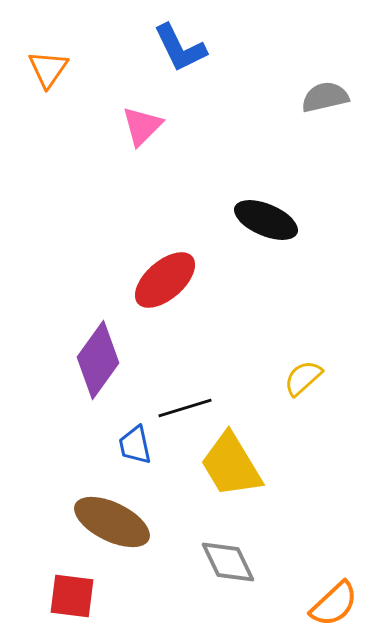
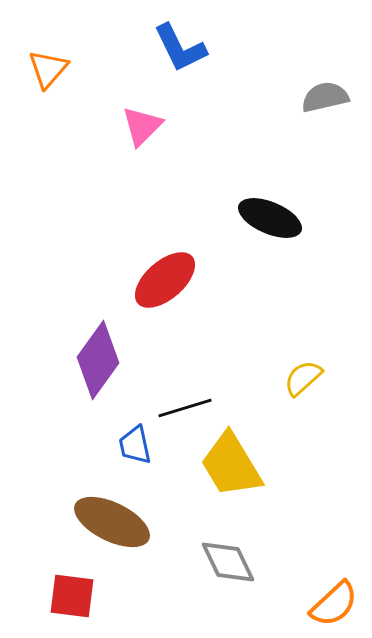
orange triangle: rotated 6 degrees clockwise
black ellipse: moved 4 px right, 2 px up
